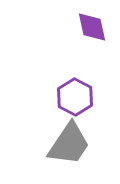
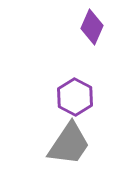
purple diamond: rotated 36 degrees clockwise
